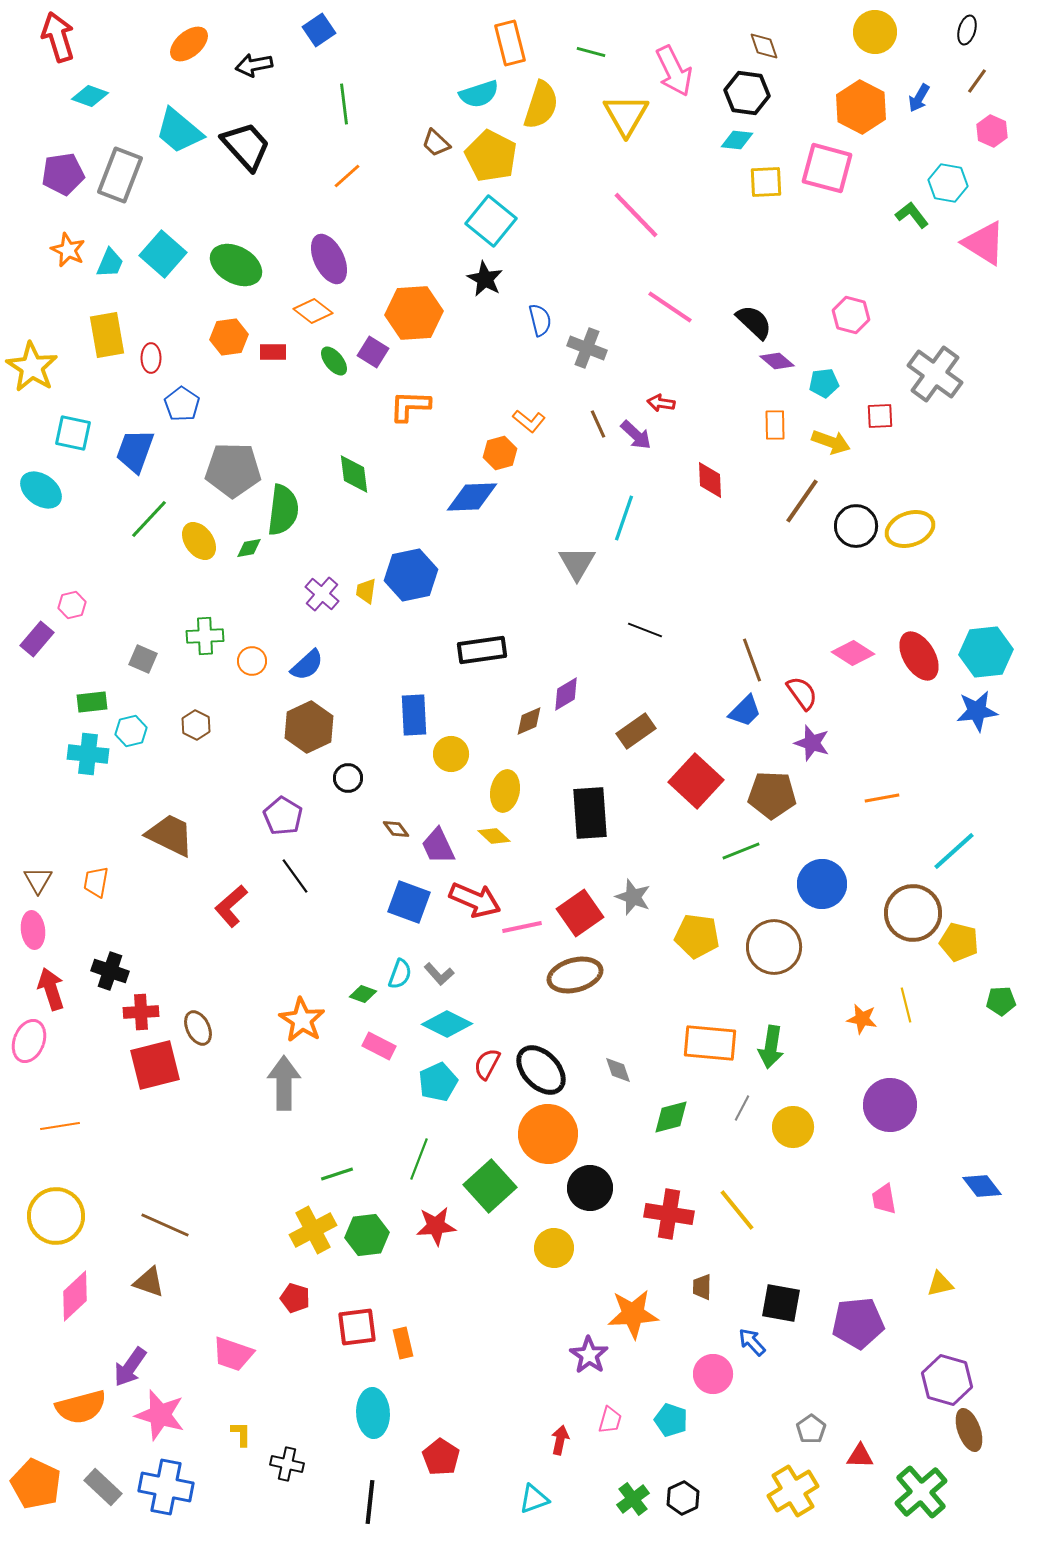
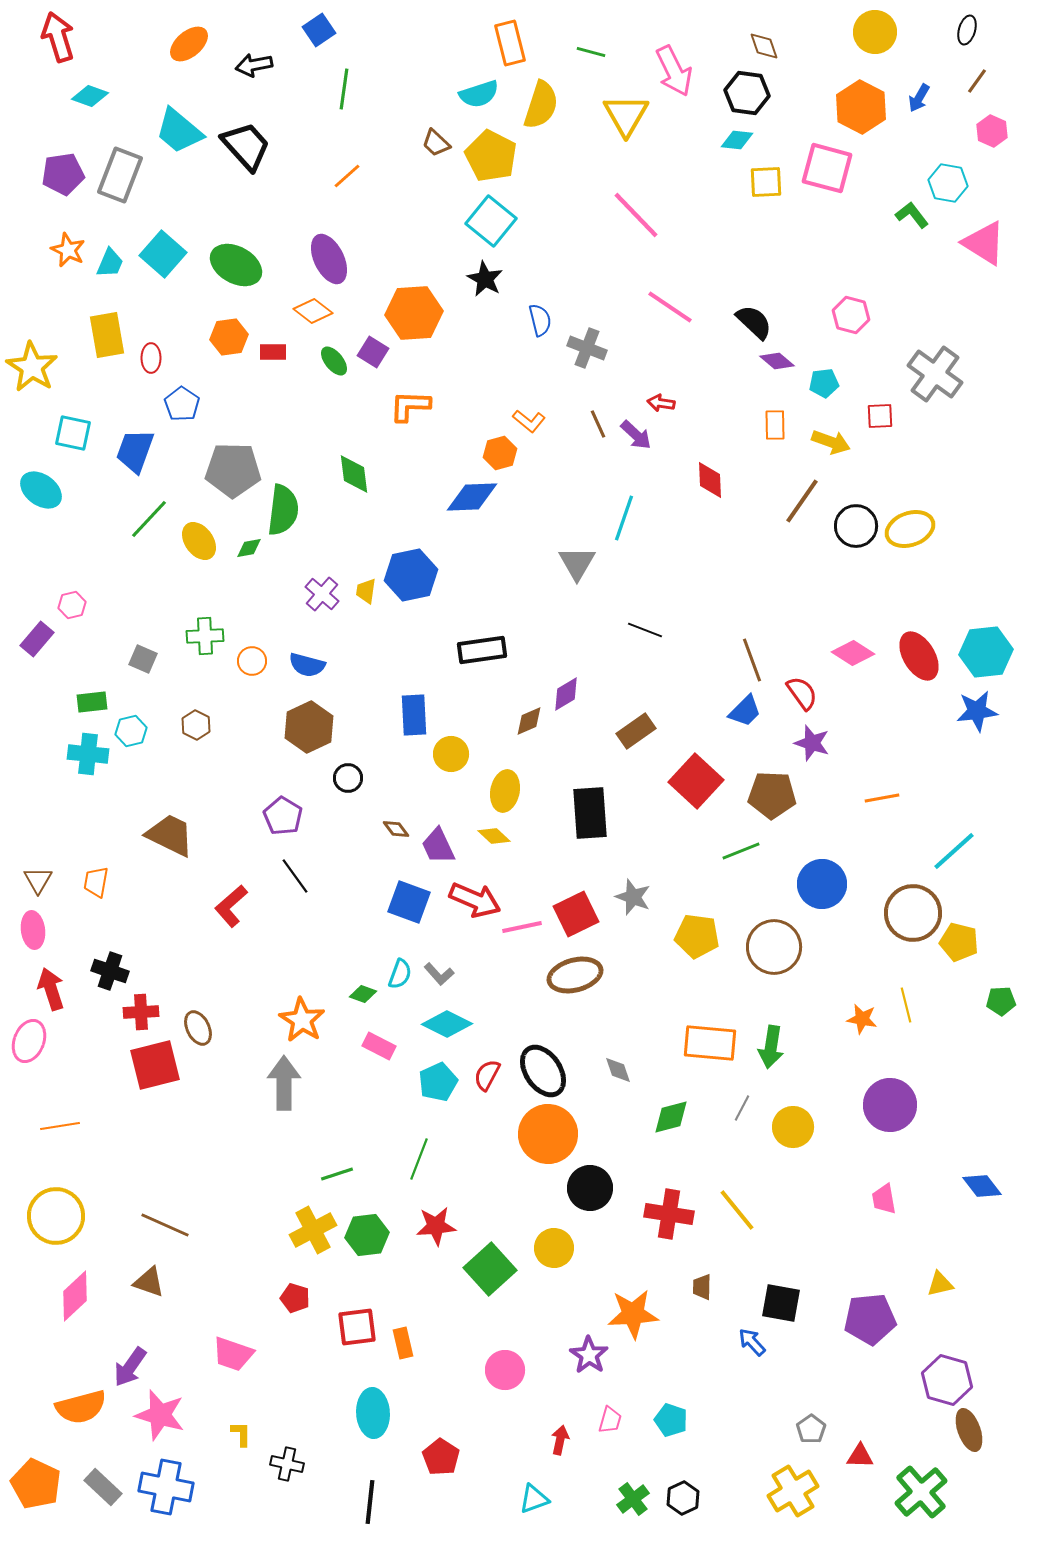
green line at (344, 104): moved 15 px up; rotated 15 degrees clockwise
blue semicircle at (307, 665): rotated 57 degrees clockwise
red square at (580, 913): moved 4 px left, 1 px down; rotated 9 degrees clockwise
red semicircle at (487, 1064): moved 11 px down
black ellipse at (541, 1070): moved 2 px right, 1 px down; rotated 10 degrees clockwise
green square at (490, 1186): moved 83 px down
purple pentagon at (858, 1323): moved 12 px right, 4 px up
pink circle at (713, 1374): moved 208 px left, 4 px up
